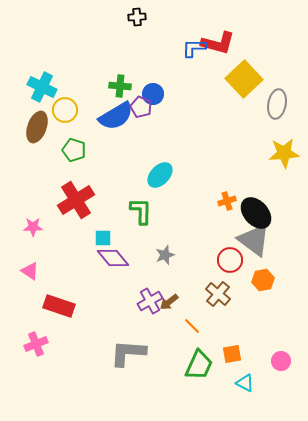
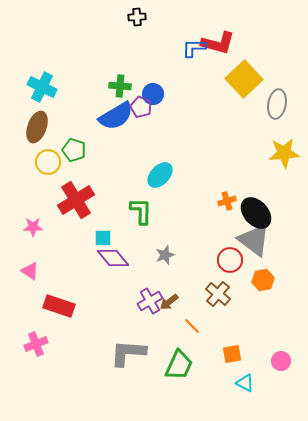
yellow circle: moved 17 px left, 52 px down
green trapezoid: moved 20 px left
